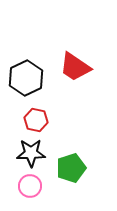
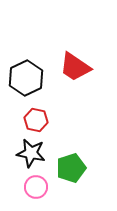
black star: rotated 12 degrees clockwise
pink circle: moved 6 px right, 1 px down
